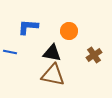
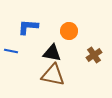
blue line: moved 1 px right, 1 px up
